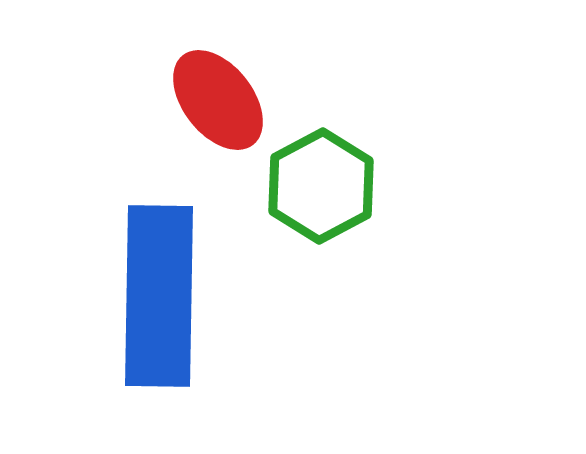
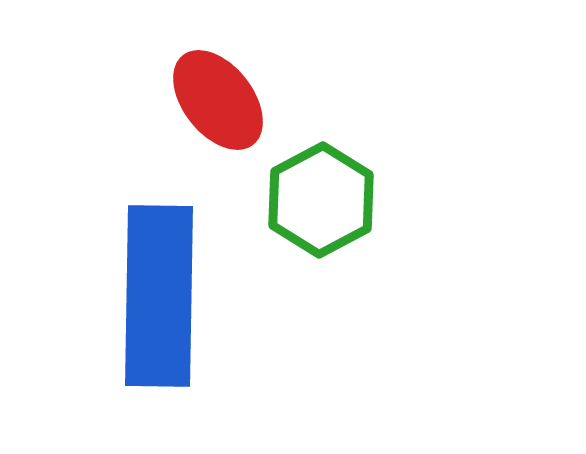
green hexagon: moved 14 px down
